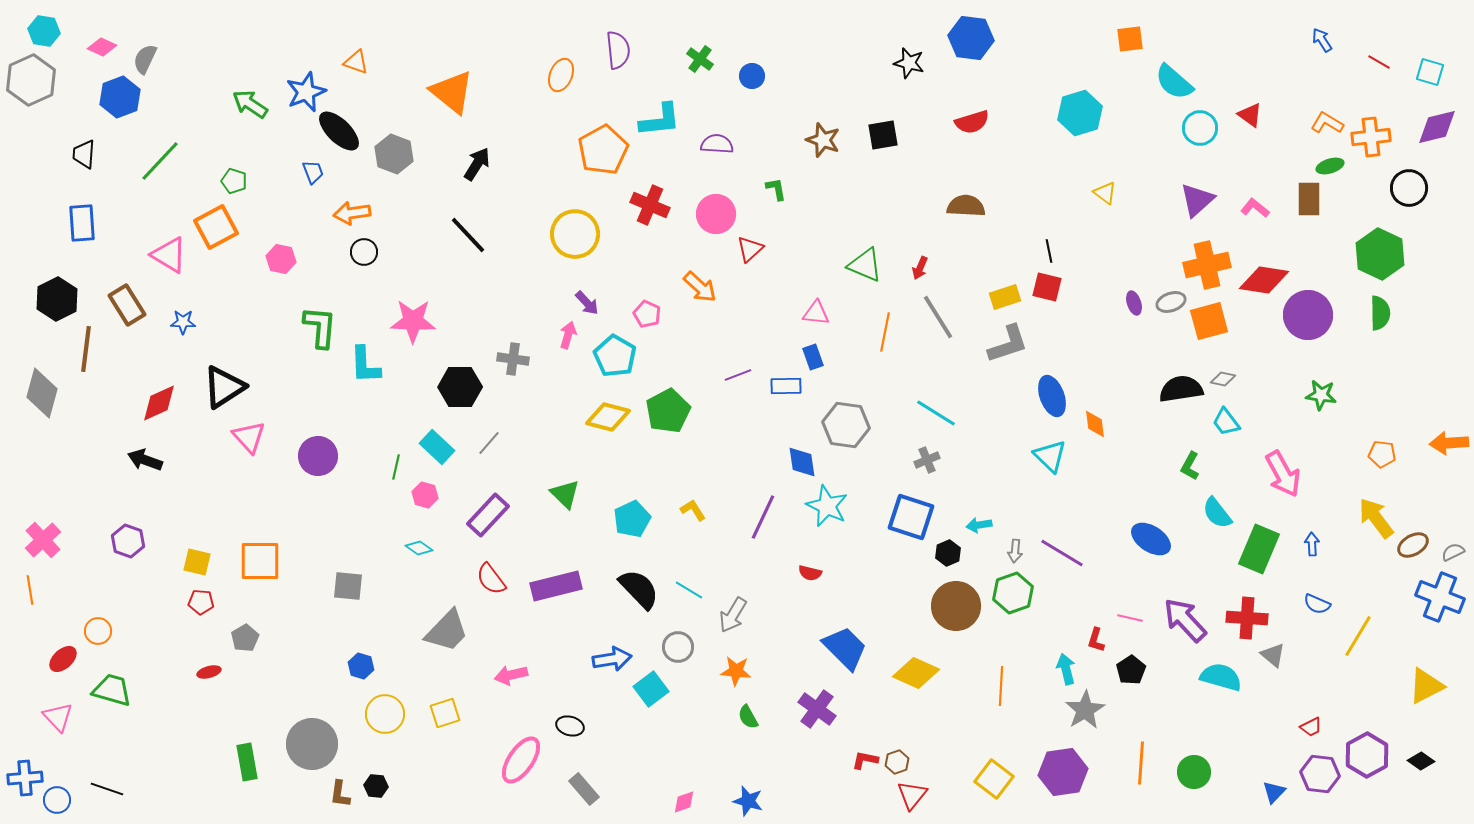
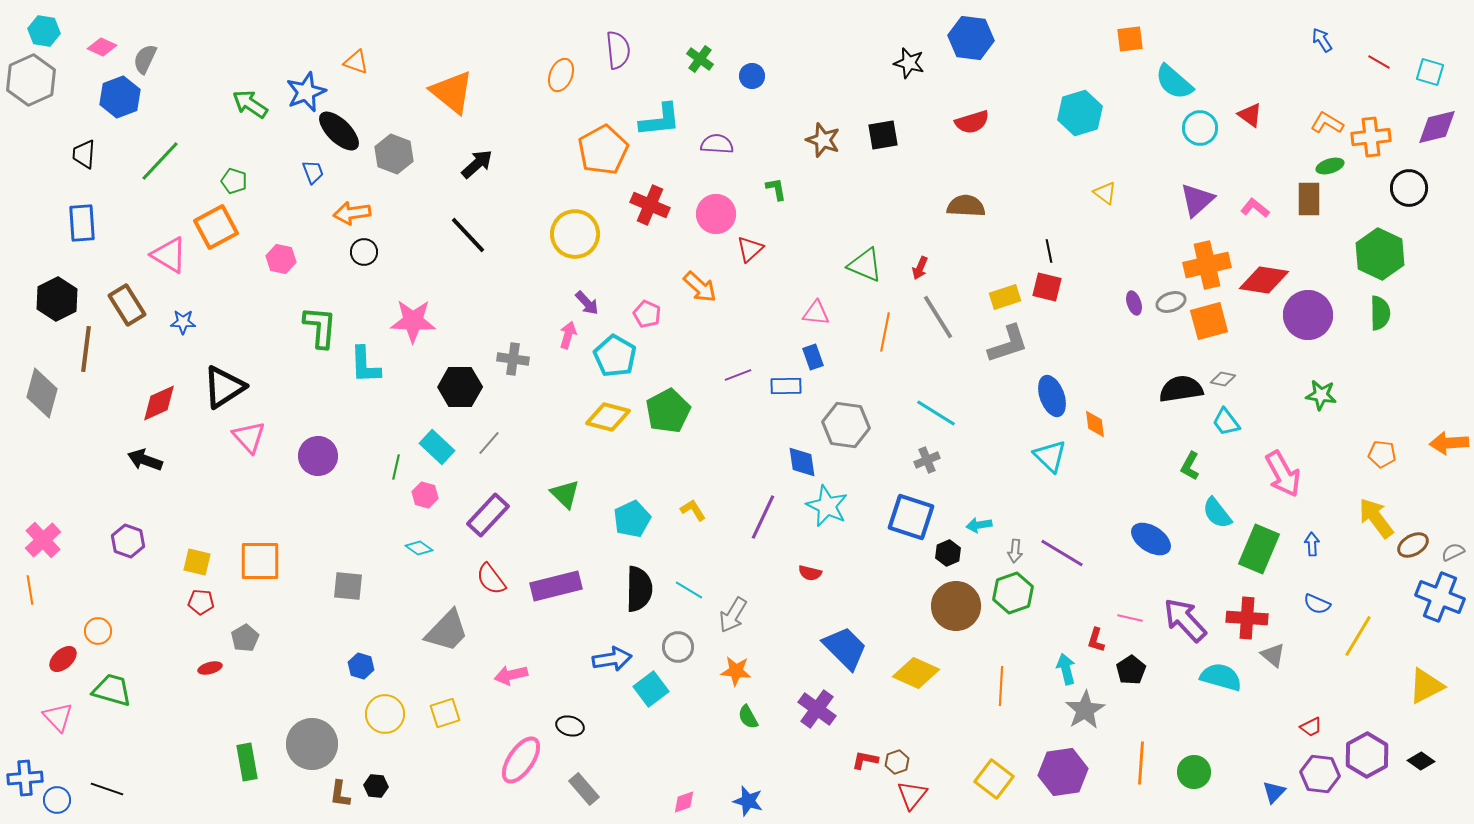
black arrow at (477, 164): rotated 16 degrees clockwise
black semicircle at (639, 589): rotated 45 degrees clockwise
red ellipse at (209, 672): moved 1 px right, 4 px up
